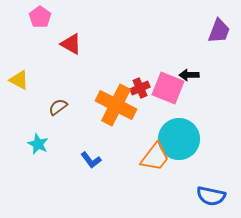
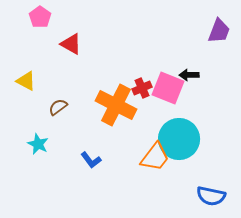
yellow triangle: moved 7 px right, 1 px down
red cross: moved 2 px right
